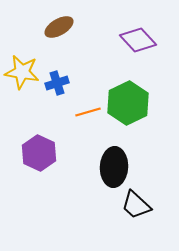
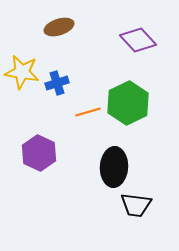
brown ellipse: rotated 12 degrees clockwise
black trapezoid: rotated 36 degrees counterclockwise
